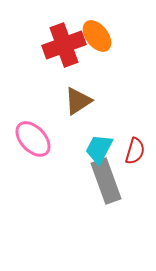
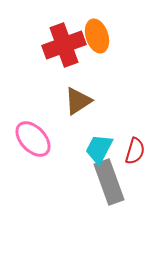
orange ellipse: rotated 20 degrees clockwise
gray rectangle: moved 3 px right, 1 px down
